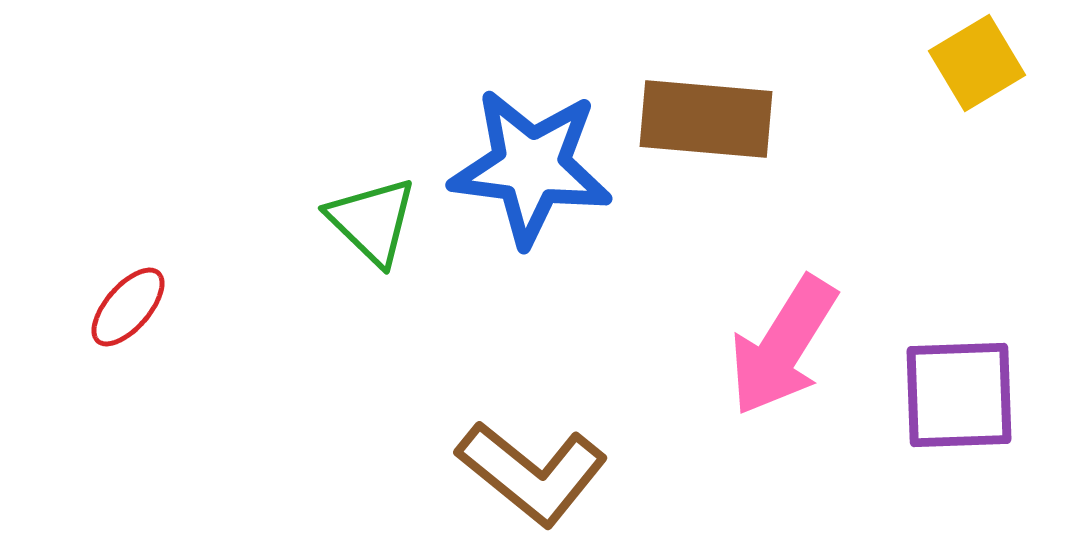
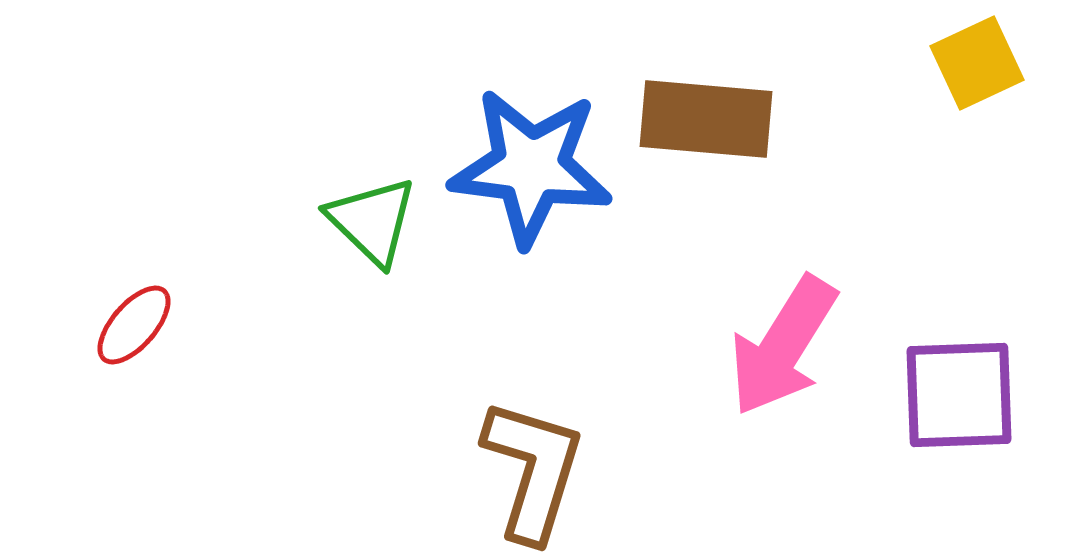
yellow square: rotated 6 degrees clockwise
red ellipse: moved 6 px right, 18 px down
brown L-shape: moved 1 px right, 3 px up; rotated 112 degrees counterclockwise
